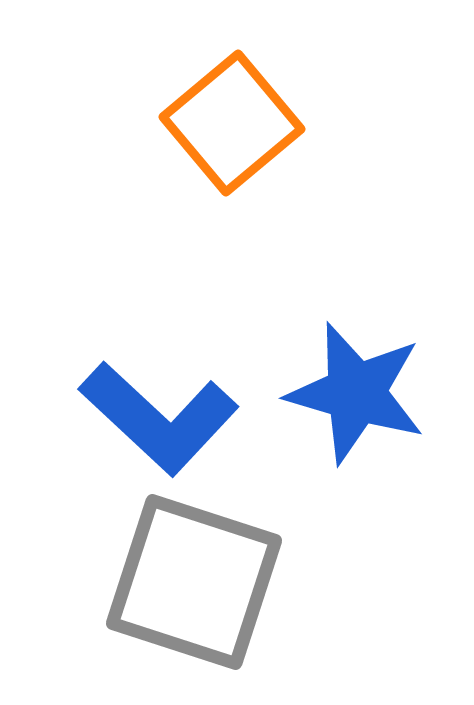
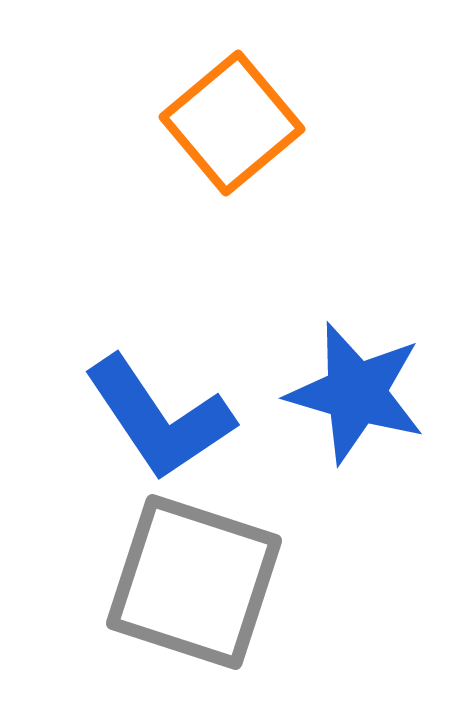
blue L-shape: rotated 13 degrees clockwise
